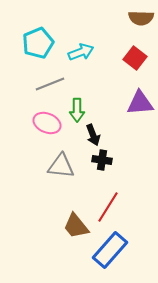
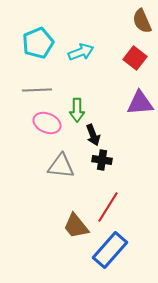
brown semicircle: moved 1 px right, 3 px down; rotated 65 degrees clockwise
gray line: moved 13 px left, 6 px down; rotated 20 degrees clockwise
